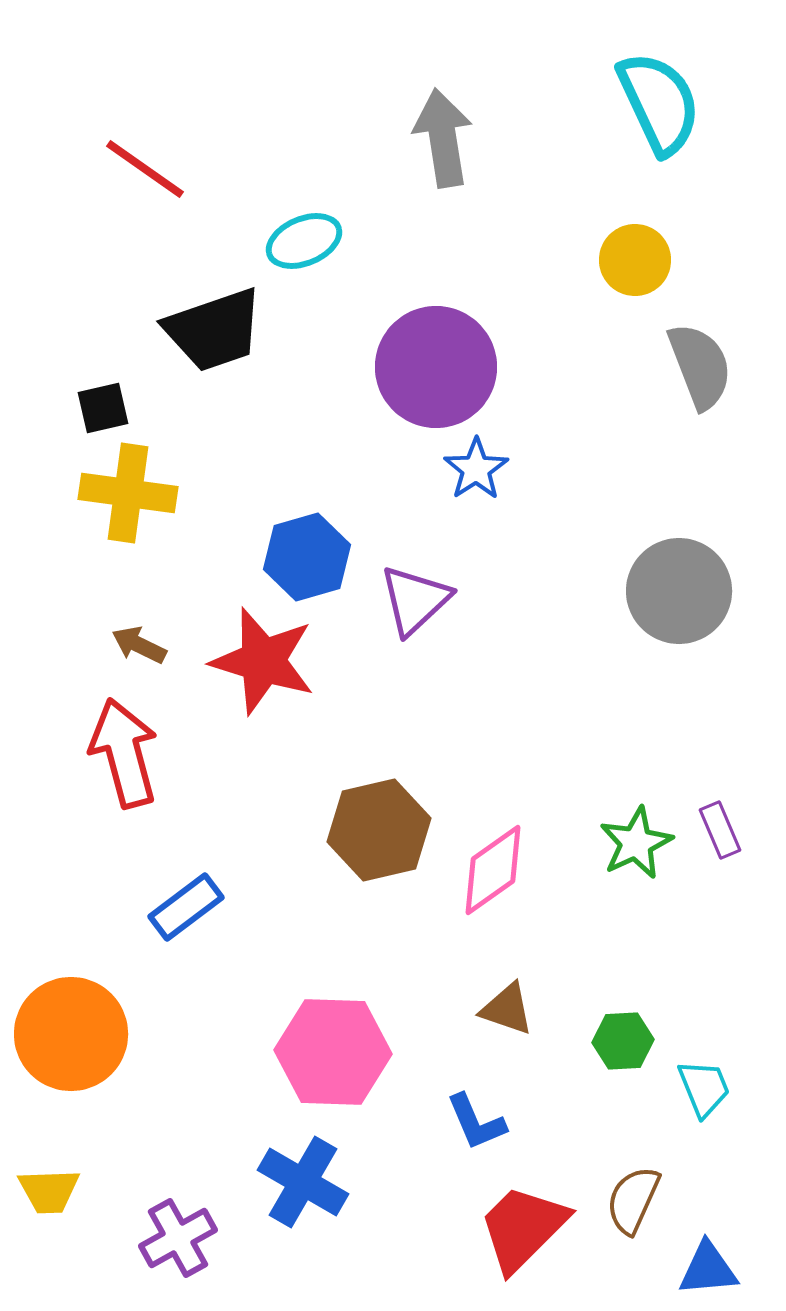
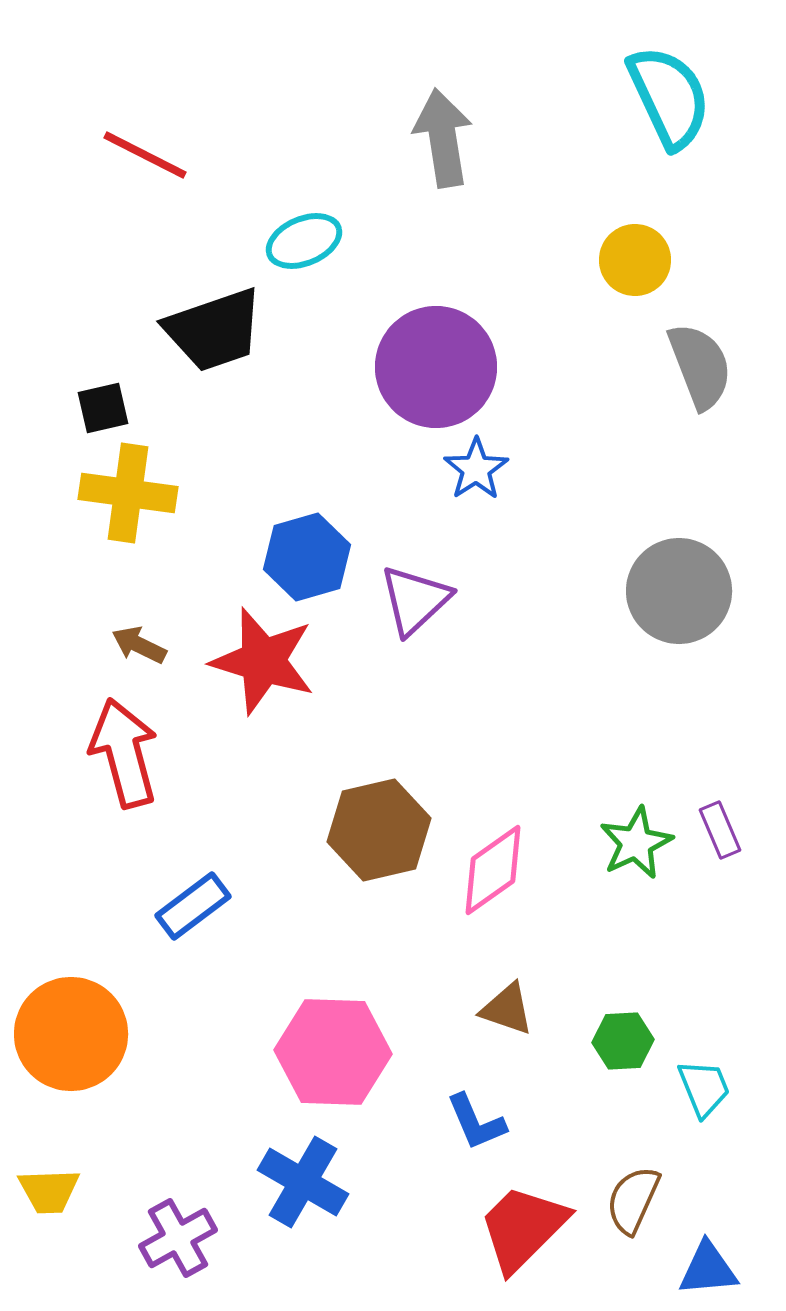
cyan semicircle: moved 10 px right, 6 px up
red line: moved 14 px up; rotated 8 degrees counterclockwise
blue rectangle: moved 7 px right, 1 px up
